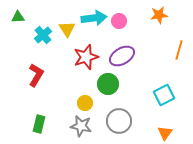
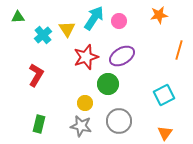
cyan arrow: rotated 50 degrees counterclockwise
